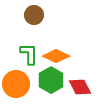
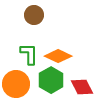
orange diamond: moved 2 px right
red diamond: moved 2 px right
